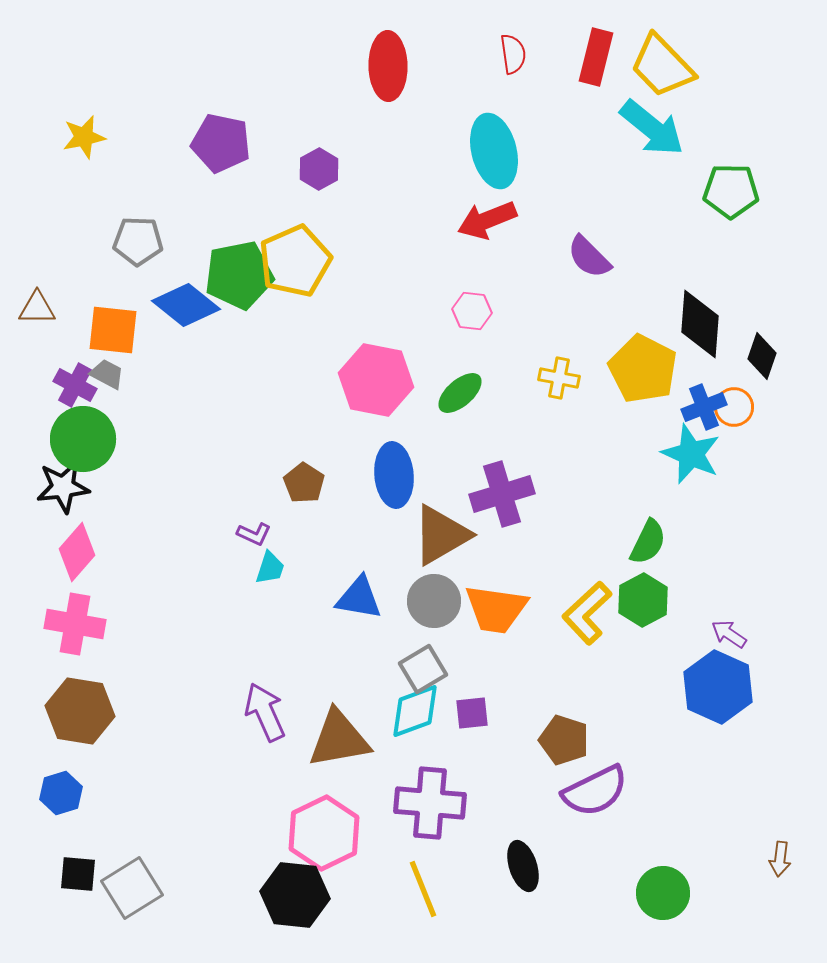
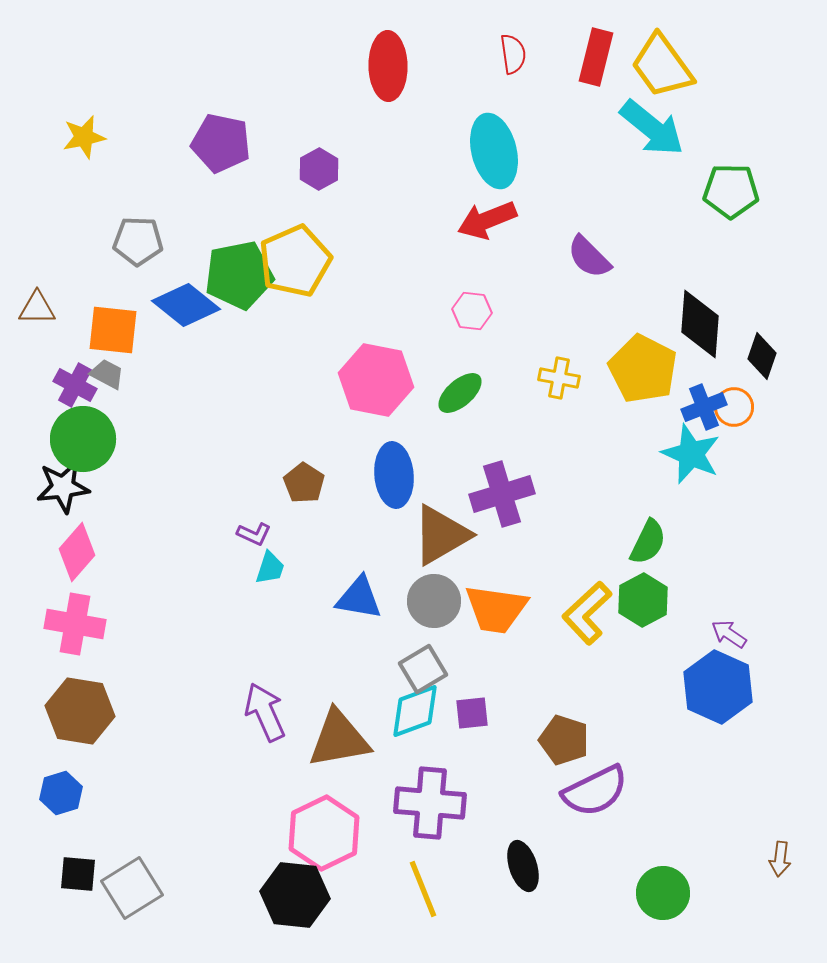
yellow trapezoid at (662, 66): rotated 8 degrees clockwise
